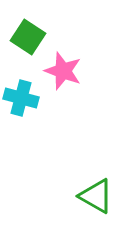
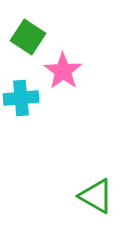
pink star: rotated 15 degrees clockwise
cyan cross: rotated 20 degrees counterclockwise
